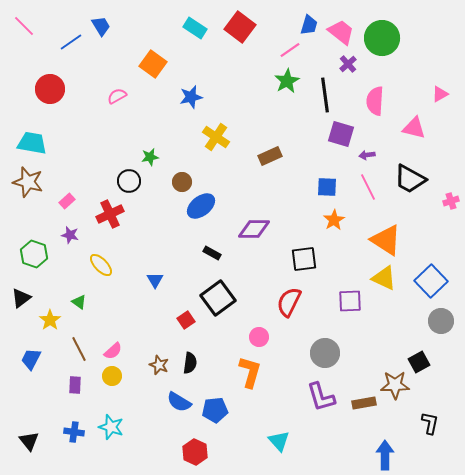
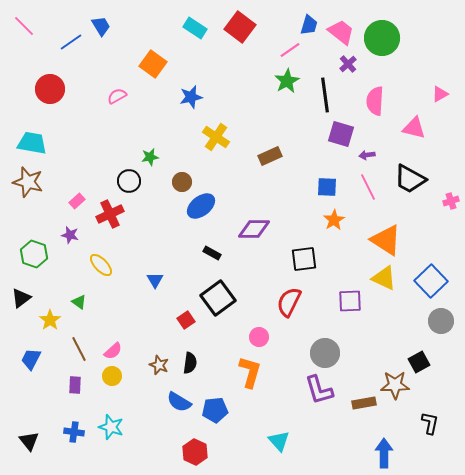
pink rectangle at (67, 201): moved 10 px right
purple L-shape at (321, 397): moved 2 px left, 7 px up
blue arrow at (385, 455): moved 1 px left, 2 px up
